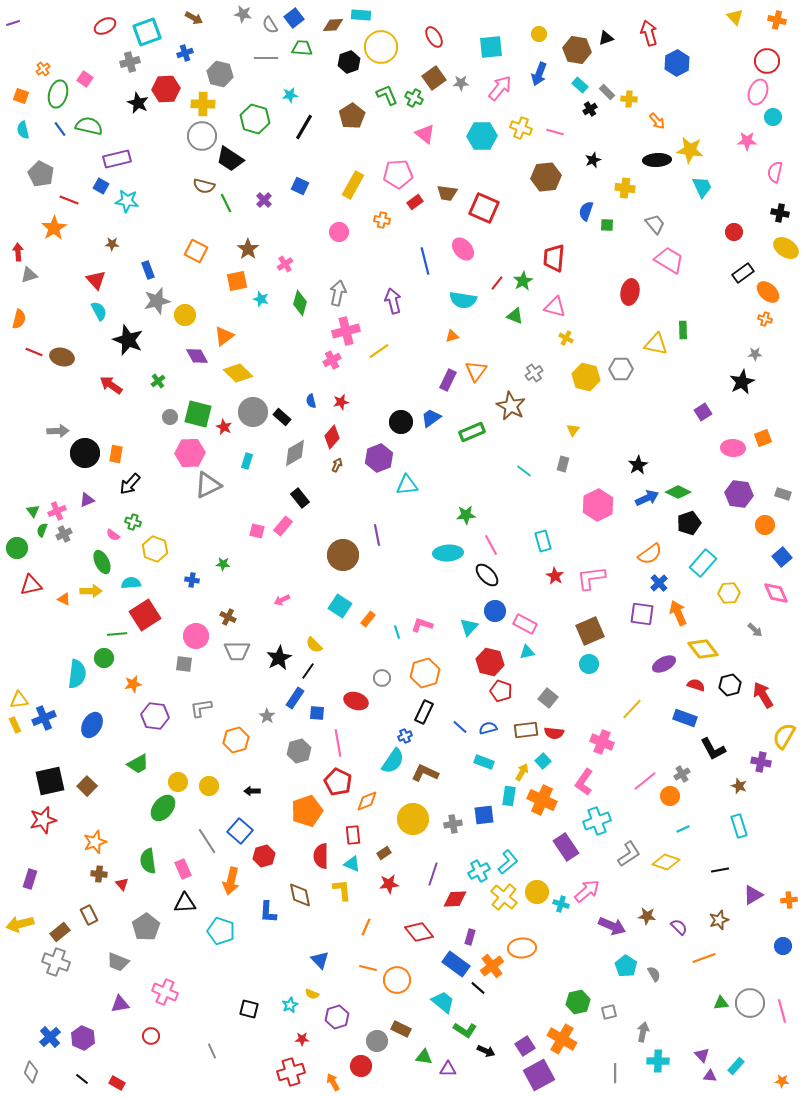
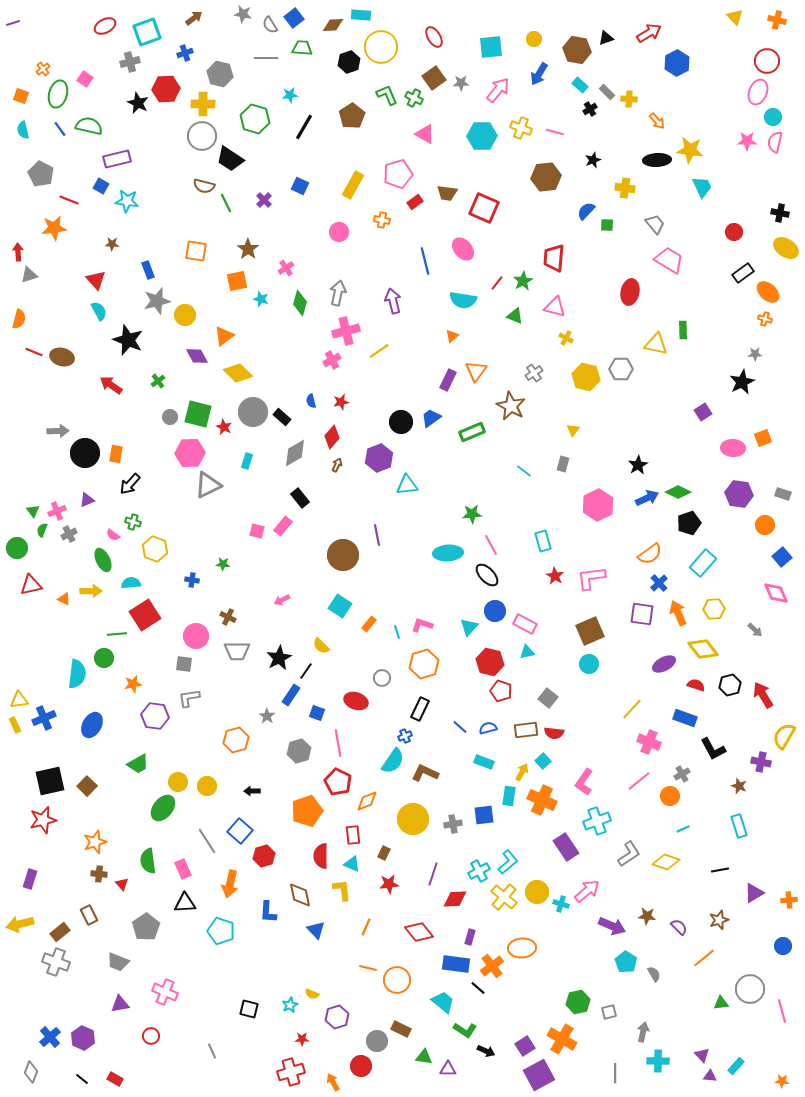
brown arrow at (194, 18): rotated 66 degrees counterclockwise
red arrow at (649, 33): rotated 75 degrees clockwise
yellow circle at (539, 34): moved 5 px left, 5 px down
blue arrow at (539, 74): rotated 10 degrees clockwise
pink arrow at (500, 88): moved 2 px left, 2 px down
pink triangle at (425, 134): rotated 10 degrees counterclockwise
pink semicircle at (775, 172): moved 30 px up
pink pentagon at (398, 174): rotated 12 degrees counterclockwise
blue semicircle at (586, 211): rotated 24 degrees clockwise
orange star at (54, 228): rotated 25 degrees clockwise
orange square at (196, 251): rotated 20 degrees counterclockwise
pink cross at (285, 264): moved 1 px right, 4 px down
orange triangle at (452, 336): rotated 24 degrees counterclockwise
green star at (466, 515): moved 6 px right, 1 px up
gray cross at (64, 534): moved 5 px right
green ellipse at (102, 562): moved 1 px right, 2 px up
yellow hexagon at (729, 593): moved 15 px left, 16 px down
orange rectangle at (368, 619): moved 1 px right, 5 px down
yellow semicircle at (314, 645): moved 7 px right, 1 px down
black line at (308, 671): moved 2 px left
orange hexagon at (425, 673): moved 1 px left, 9 px up
blue rectangle at (295, 698): moved 4 px left, 3 px up
gray L-shape at (201, 708): moved 12 px left, 10 px up
black rectangle at (424, 712): moved 4 px left, 3 px up
blue square at (317, 713): rotated 14 degrees clockwise
pink cross at (602, 742): moved 47 px right
pink line at (645, 781): moved 6 px left
yellow circle at (209, 786): moved 2 px left
brown rectangle at (384, 853): rotated 32 degrees counterclockwise
orange arrow at (231, 881): moved 1 px left, 3 px down
purple triangle at (753, 895): moved 1 px right, 2 px up
orange line at (704, 958): rotated 20 degrees counterclockwise
blue triangle at (320, 960): moved 4 px left, 30 px up
blue rectangle at (456, 964): rotated 28 degrees counterclockwise
cyan pentagon at (626, 966): moved 4 px up
gray circle at (750, 1003): moved 14 px up
red rectangle at (117, 1083): moved 2 px left, 4 px up
